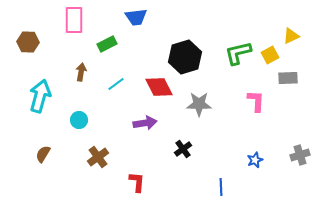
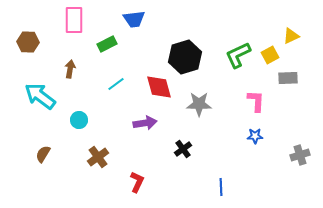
blue trapezoid: moved 2 px left, 2 px down
green L-shape: moved 2 px down; rotated 12 degrees counterclockwise
brown arrow: moved 11 px left, 3 px up
red diamond: rotated 12 degrees clockwise
cyan arrow: rotated 68 degrees counterclockwise
blue star: moved 24 px up; rotated 21 degrees clockwise
red L-shape: rotated 20 degrees clockwise
